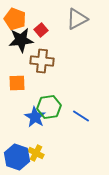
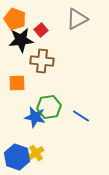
blue star: rotated 20 degrees counterclockwise
yellow cross: rotated 28 degrees clockwise
